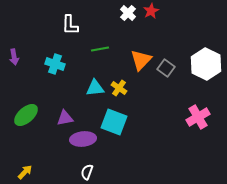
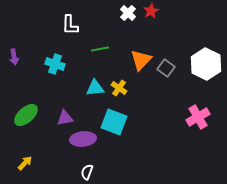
yellow arrow: moved 9 px up
